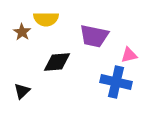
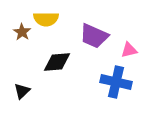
purple trapezoid: rotated 12 degrees clockwise
pink triangle: moved 5 px up
